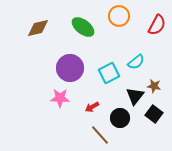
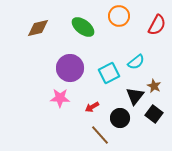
brown star: rotated 16 degrees clockwise
